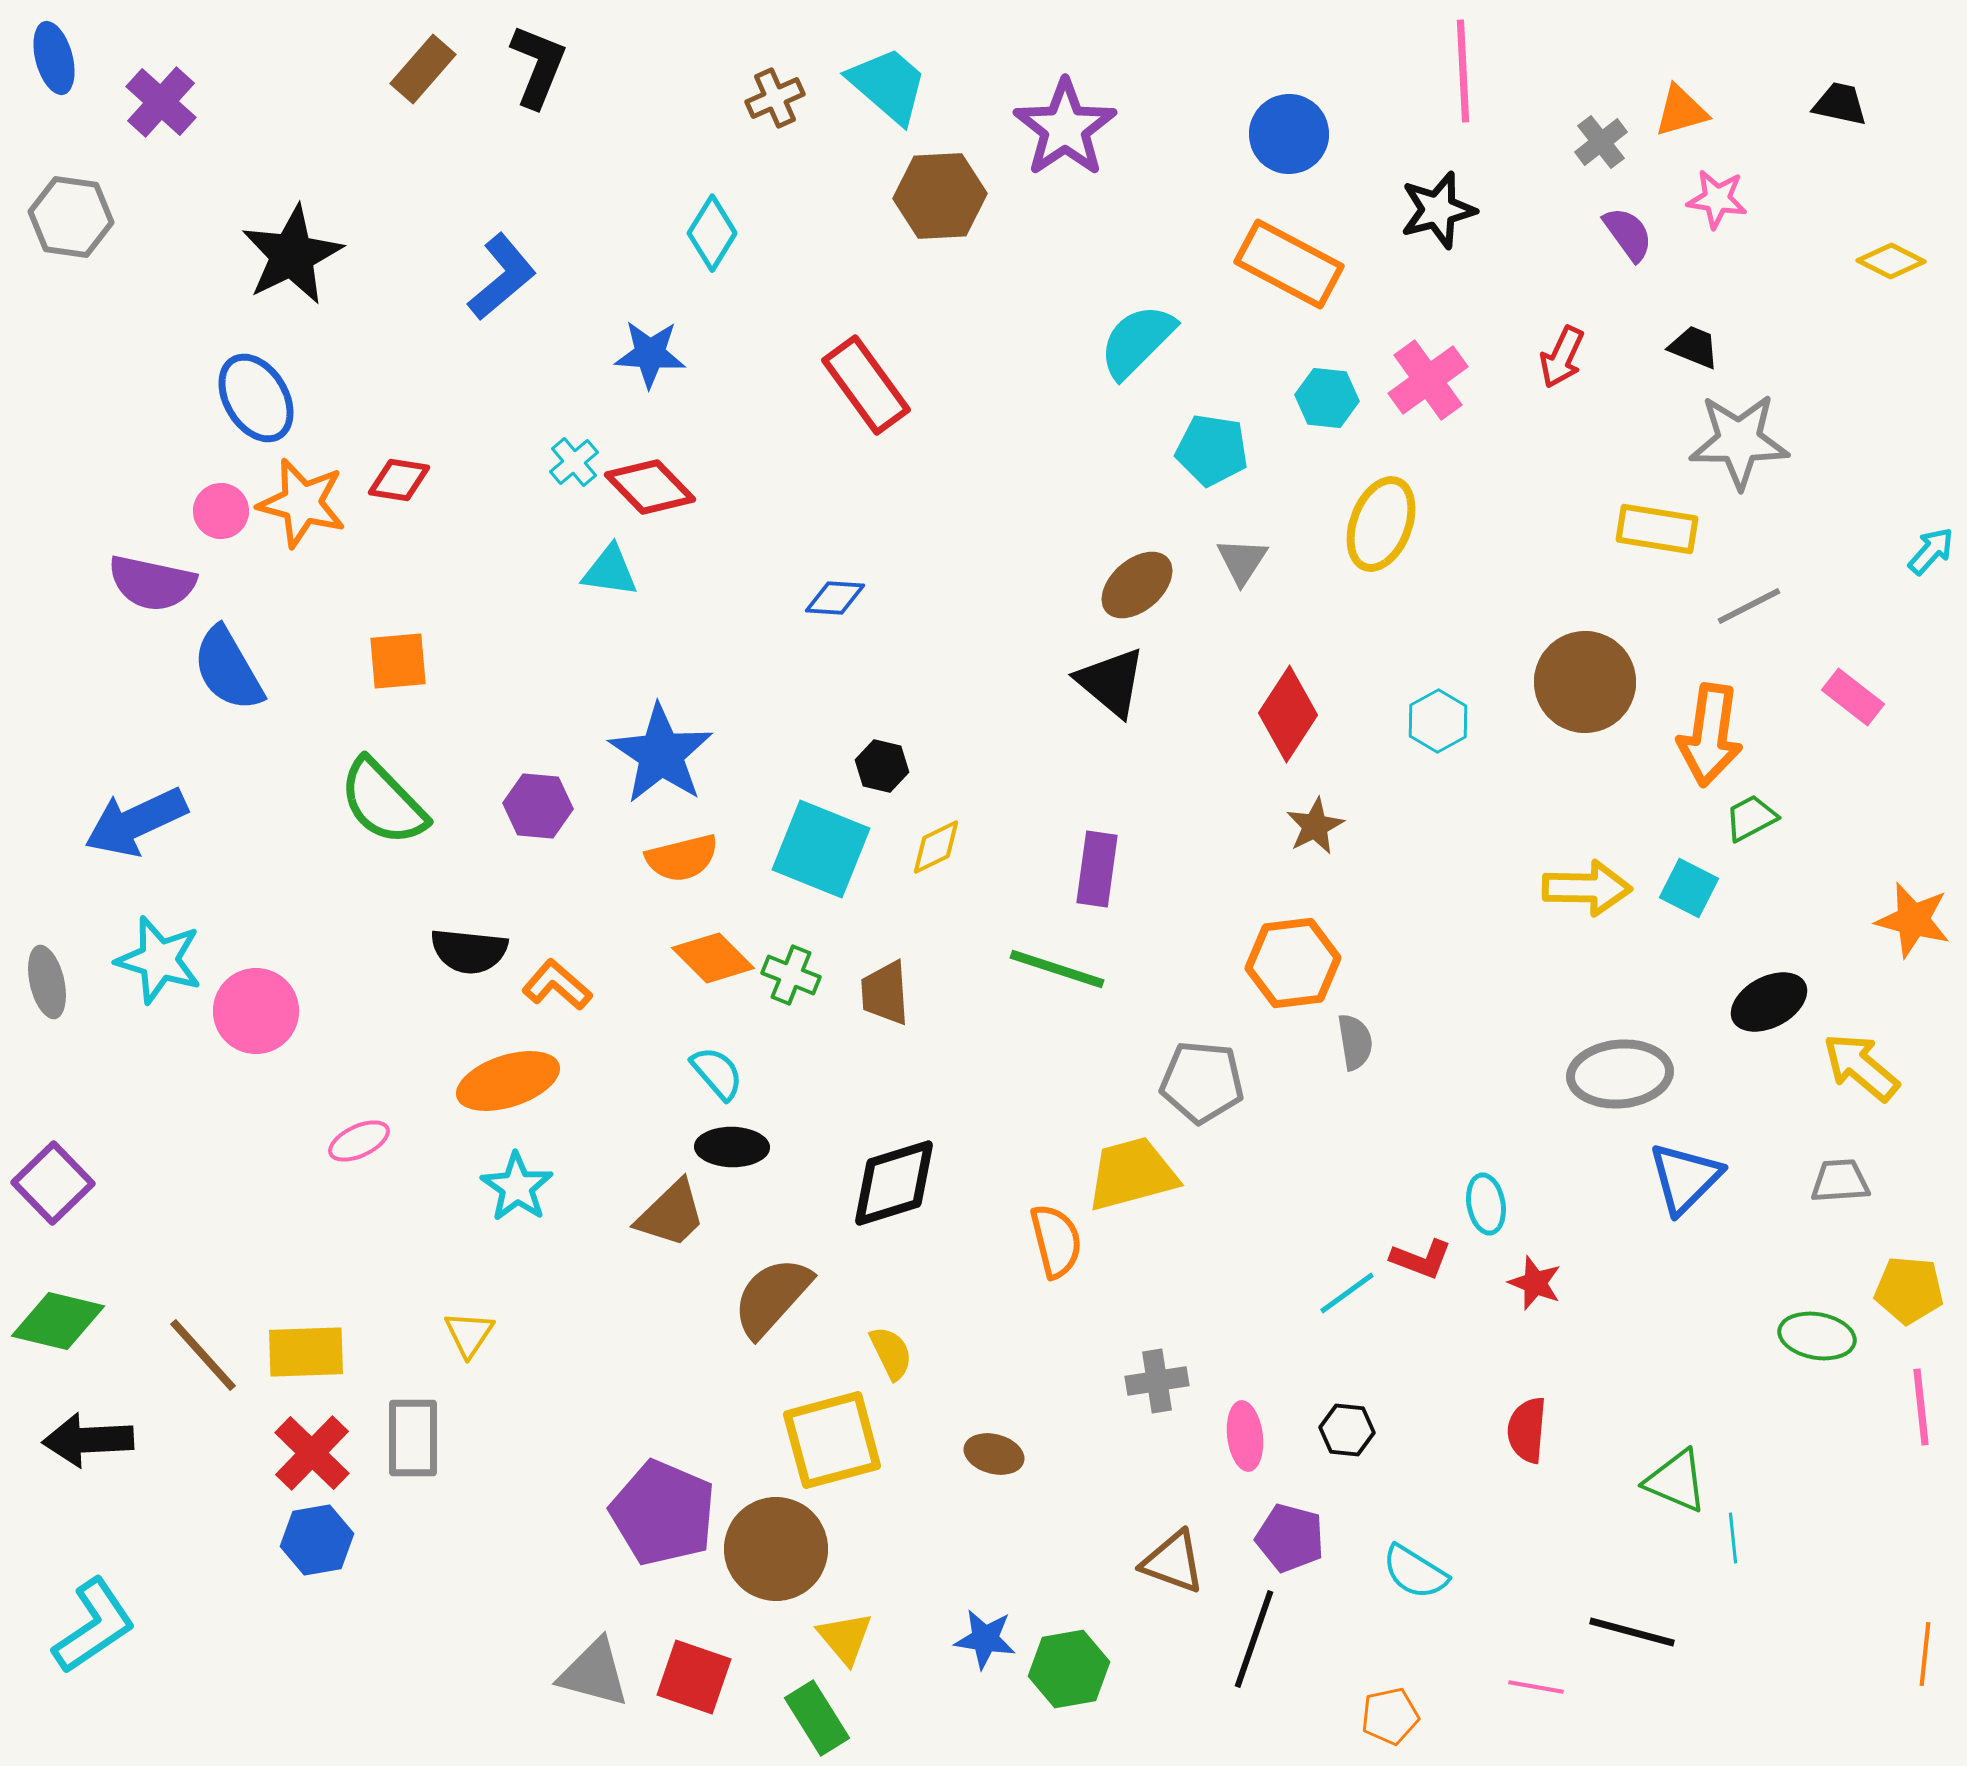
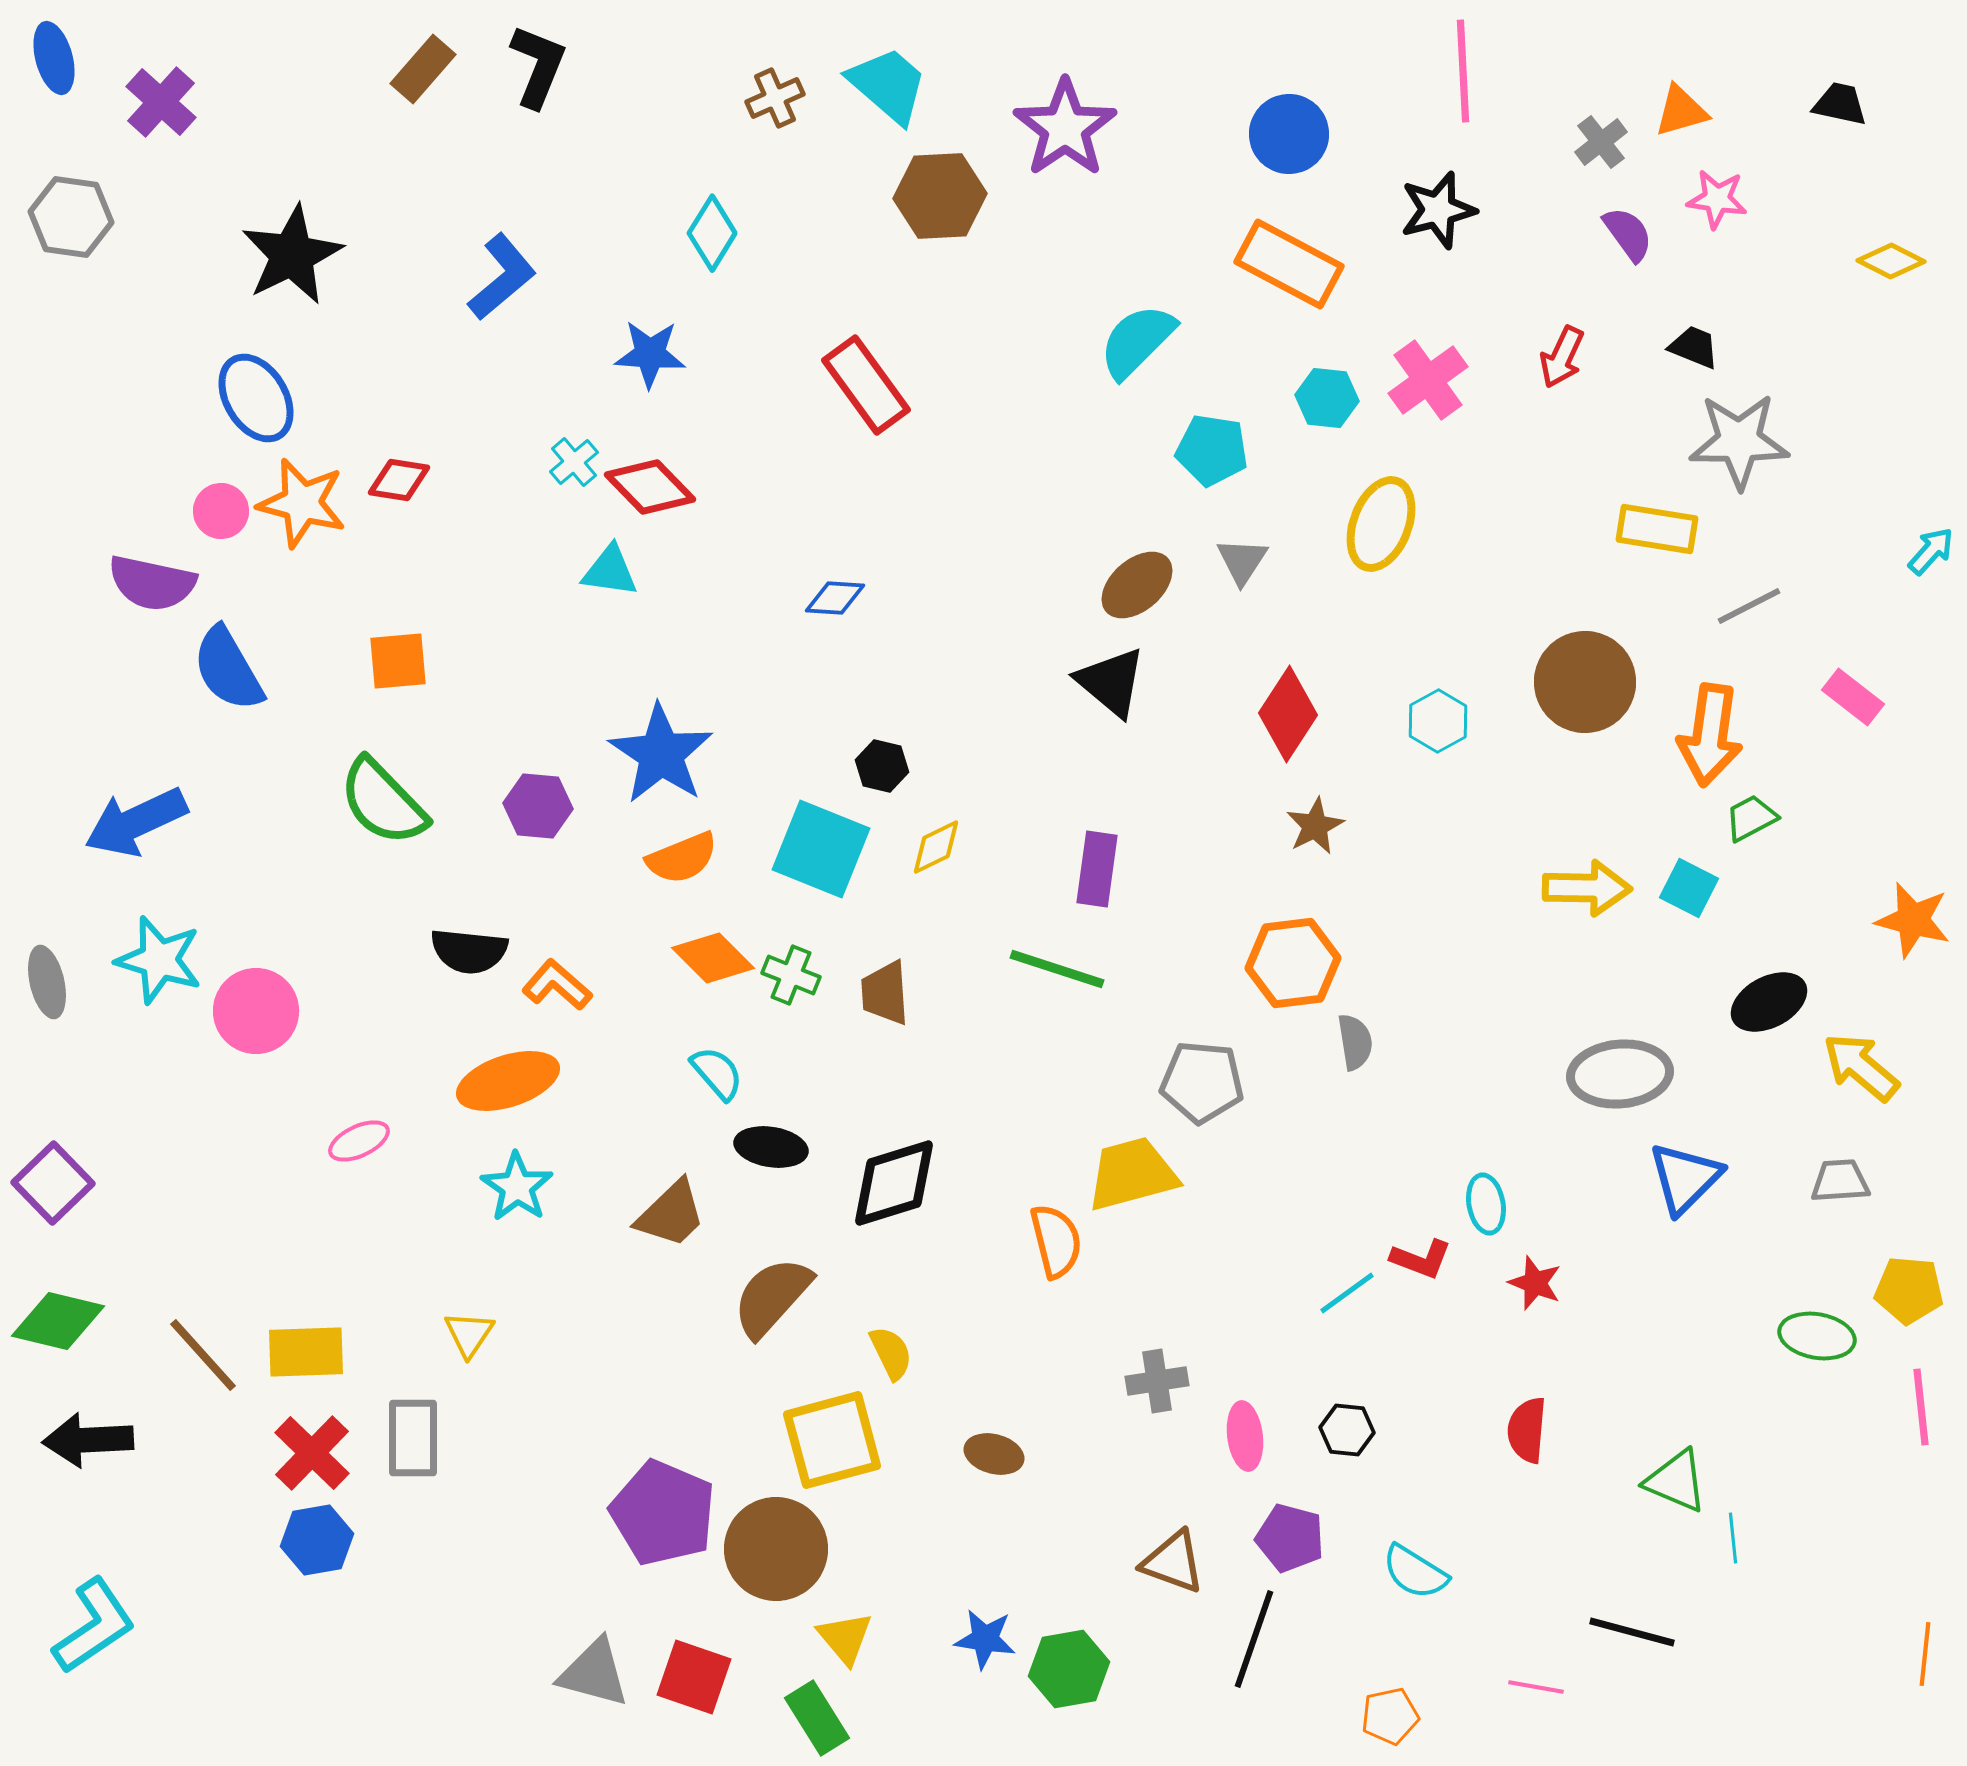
orange semicircle at (682, 858): rotated 8 degrees counterclockwise
black ellipse at (732, 1147): moved 39 px right; rotated 8 degrees clockwise
